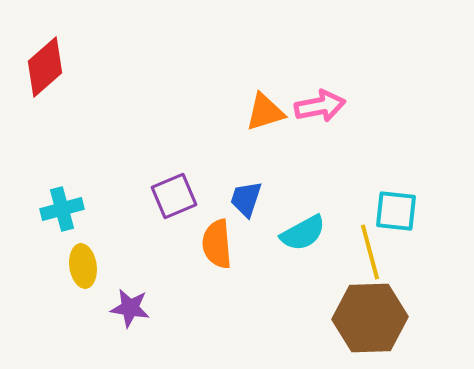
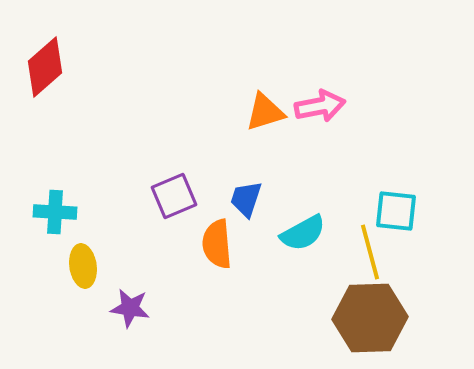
cyan cross: moved 7 px left, 3 px down; rotated 18 degrees clockwise
